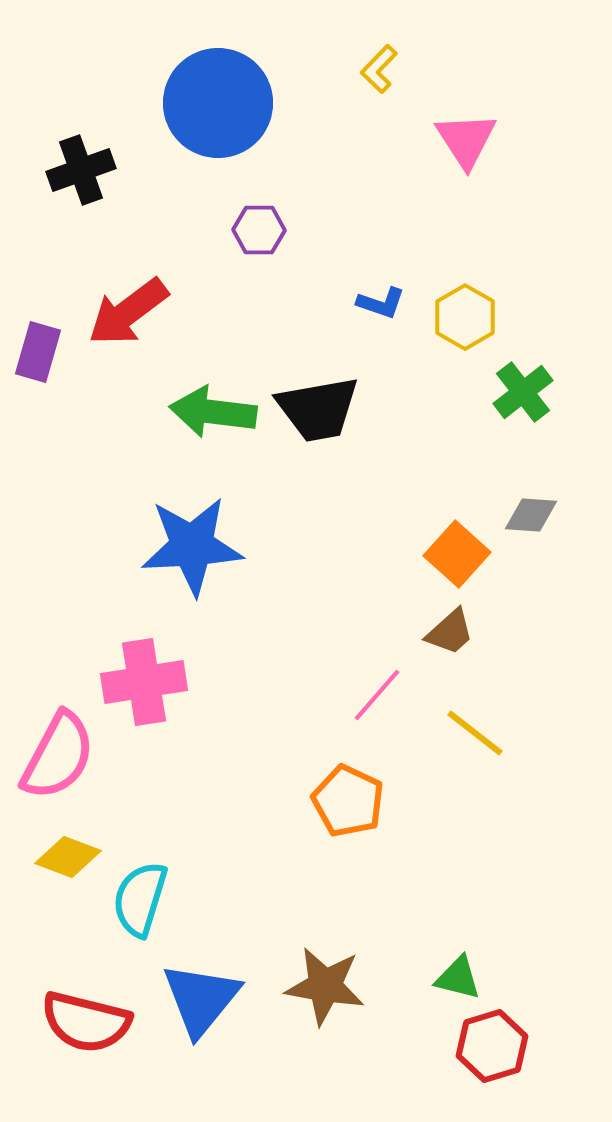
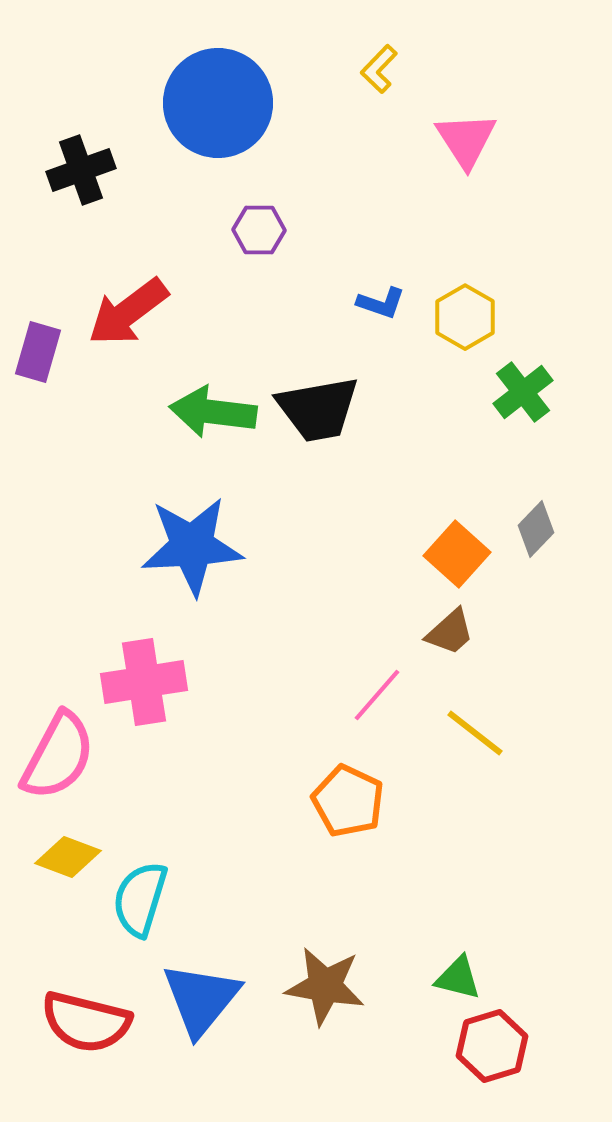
gray diamond: moved 5 px right, 14 px down; rotated 50 degrees counterclockwise
